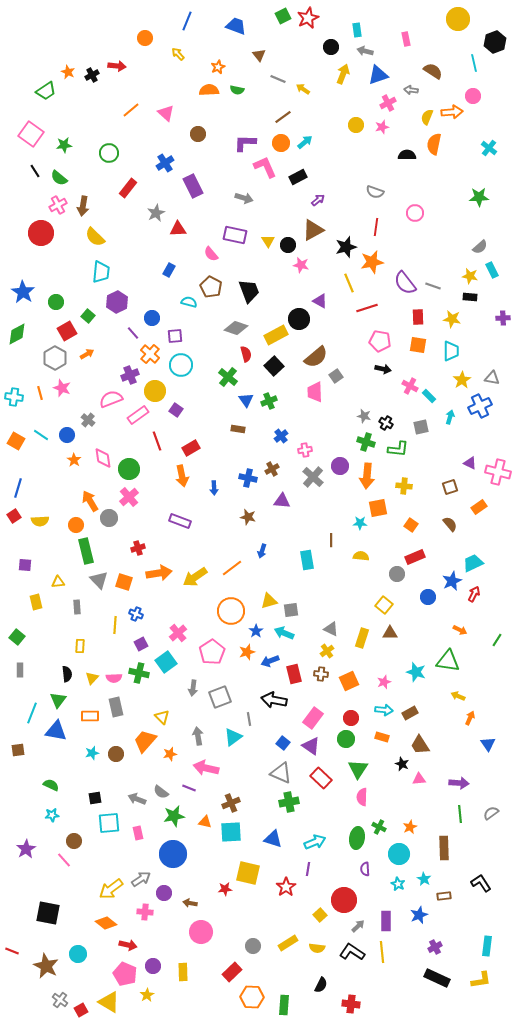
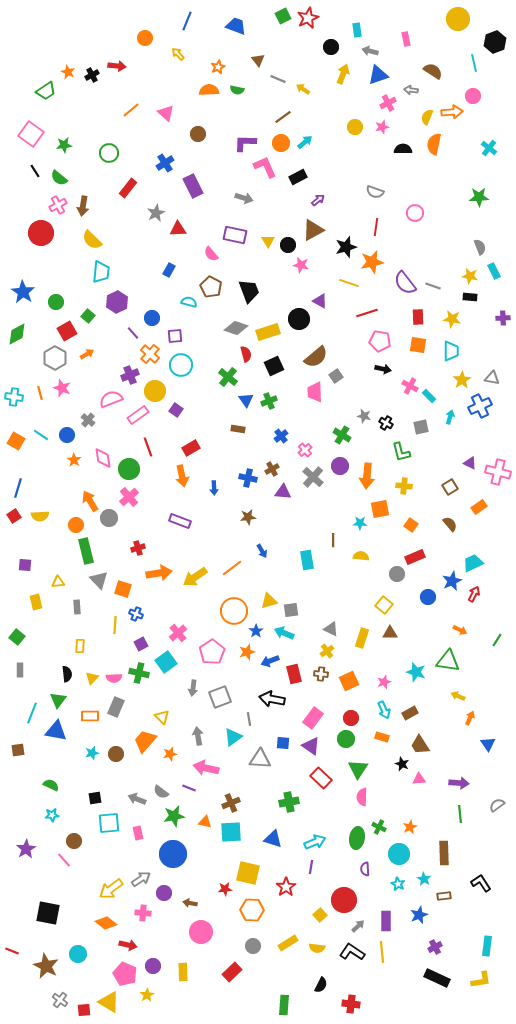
gray arrow at (365, 51): moved 5 px right
brown triangle at (259, 55): moved 1 px left, 5 px down
yellow circle at (356, 125): moved 1 px left, 2 px down
black semicircle at (407, 155): moved 4 px left, 6 px up
yellow semicircle at (95, 237): moved 3 px left, 3 px down
gray semicircle at (480, 247): rotated 70 degrees counterclockwise
cyan rectangle at (492, 270): moved 2 px right, 1 px down
yellow line at (349, 283): rotated 48 degrees counterclockwise
red line at (367, 308): moved 5 px down
yellow rectangle at (276, 335): moved 8 px left, 3 px up; rotated 10 degrees clockwise
black square at (274, 366): rotated 18 degrees clockwise
red line at (157, 441): moved 9 px left, 6 px down
green cross at (366, 442): moved 24 px left, 7 px up; rotated 12 degrees clockwise
green L-shape at (398, 449): moved 3 px right, 3 px down; rotated 70 degrees clockwise
pink cross at (305, 450): rotated 32 degrees counterclockwise
brown square at (450, 487): rotated 14 degrees counterclockwise
purple triangle at (282, 501): moved 1 px right, 9 px up
orange square at (378, 508): moved 2 px right, 1 px down
brown star at (248, 517): rotated 21 degrees counterclockwise
yellow semicircle at (40, 521): moved 5 px up
brown line at (331, 540): moved 2 px right
blue arrow at (262, 551): rotated 48 degrees counterclockwise
orange square at (124, 582): moved 1 px left, 7 px down
orange circle at (231, 611): moved 3 px right
black arrow at (274, 700): moved 2 px left, 1 px up
gray rectangle at (116, 707): rotated 36 degrees clockwise
cyan arrow at (384, 710): rotated 60 degrees clockwise
blue square at (283, 743): rotated 32 degrees counterclockwise
gray triangle at (281, 773): moved 21 px left, 14 px up; rotated 20 degrees counterclockwise
gray semicircle at (491, 813): moved 6 px right, 8 px up
brown rectangle at (444, 848): moved 5 px down
purple line at (308, 869): moved 3 px right, 2 px up
pink cross at (145, 912): moved 2 px left, 1 px down
orange hexagon at (252, 997): moved 87 px up
red square at (81, 1010): moved 3 px right; rotated 24 degrees clockwise
